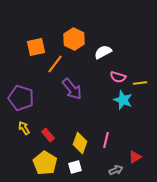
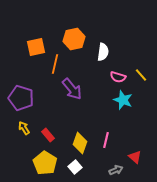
orange hexagon: rotated 20 degrees clockwise
white semicircle: rotated 126 degrees clockwise
orange line: rotated 24 degrees counterclockwise
yellow line: moved 1 px right, 8 px up; rotated 56 degrees clockwise
red triangle: rotated 48 degrees counterclockwise
white square: rotated 24 degrees counterclockwise
